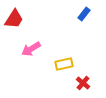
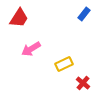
red trapezoid: moved 5 px right, 1 px up
yellow rectangle: rotated 12 degrees counterclockwise
